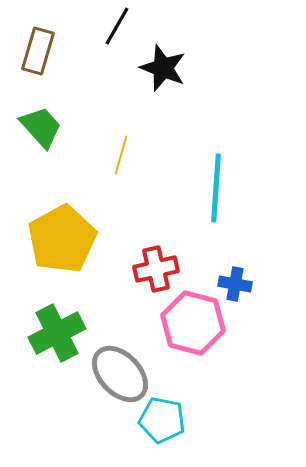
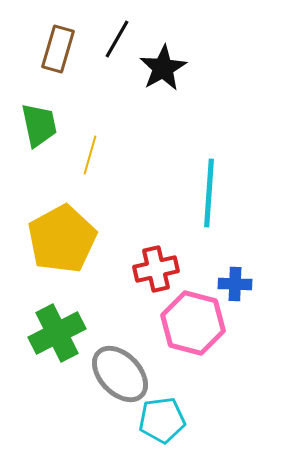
black line: moved 13 px down
brown rectangle: moved 20 px right, 2 px up
black star: rotated 21 degrees clockwise
green trapezoid: moved 2 px left, 2 px up; rotated 30 degrees clockwise
yellow line: moved 31 px left
cyan line: moved 7 px left, 5 px down
blue cross: rotated 8 degrees counterclockwise
cyan pentagon: rotated 18 degrees counterclockwise
